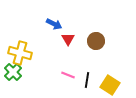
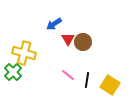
blue arrow: rotated 119 degrees clockwise
brown circle: moved 13 px left, 1 px down
yellow cross: moved 4 px right
pink line: rotated 16 degrees clockwise
